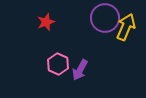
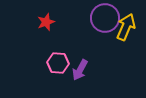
pink hexagon: moved 1 px up; rotated 20 degrees counterclockwise
